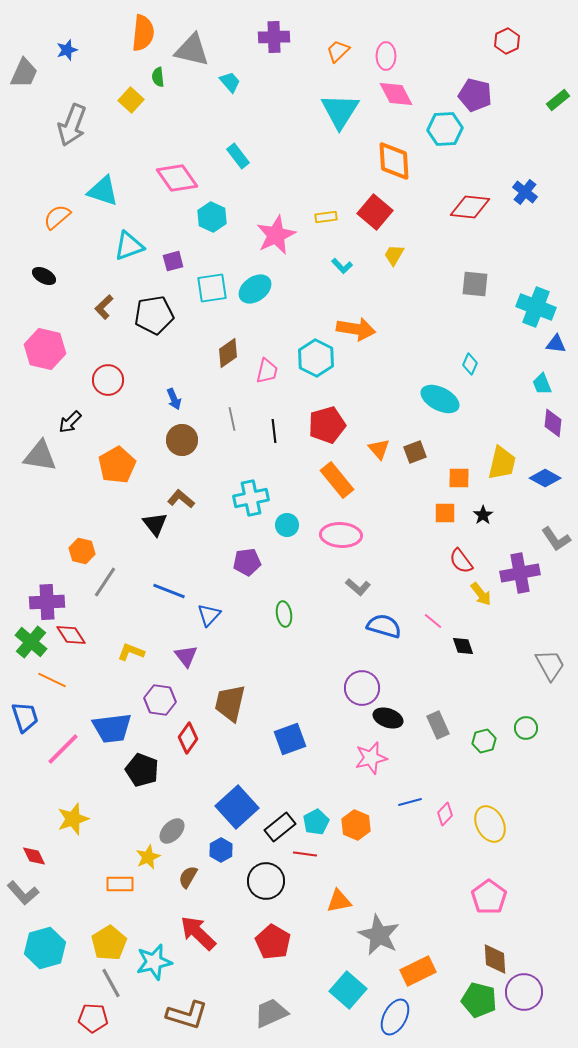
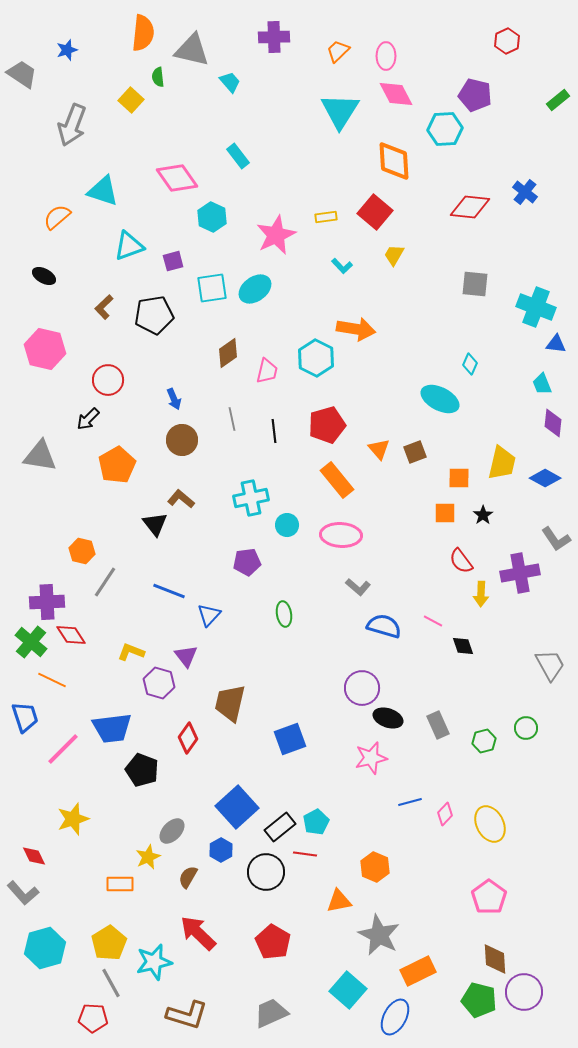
gray trapezoid at (24, 73): moved 2 px left, 1 px down; rotated 80 degrees counterclockwise
black arrow at (70, 422): moved 18 px right, 3 px up
yellow arrow at (481, 594): rotated 40 degrees clockwise
pink line at (433, 621): rotated 12 degrees counterclockwise
purple hexagon at (160, 700): moved 1 px left, 17 px up; rotated 8 degrees clockwise
orange hexagon at (356, 825): moved 19 px right, 42 px down
black circle at (266, 881): moved 9 px up
